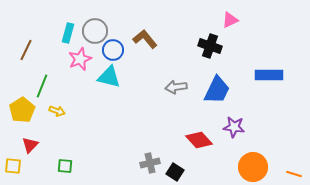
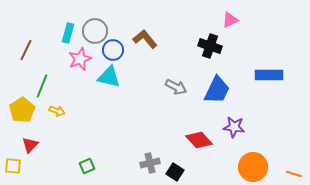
gray arrow: rotated 145 degrees counterclockwise
green square: moved 22 px right; rotated 28 degrees counterclockwise
